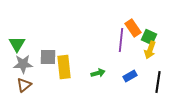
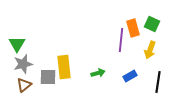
orange rectangle: rotated 18 degrees clockwise
green square: moved 3 px right, 13 px up
gray square: moved 20 px down
gray star: rotated 12 degrees counterclockwise
